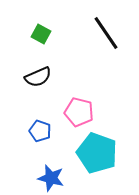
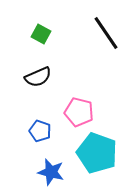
blue star: moved 6 px up
